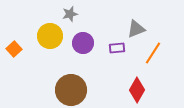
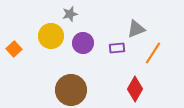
yellow circle: moved 1 px right
red diamond: moved 2 px left, 1 px up
